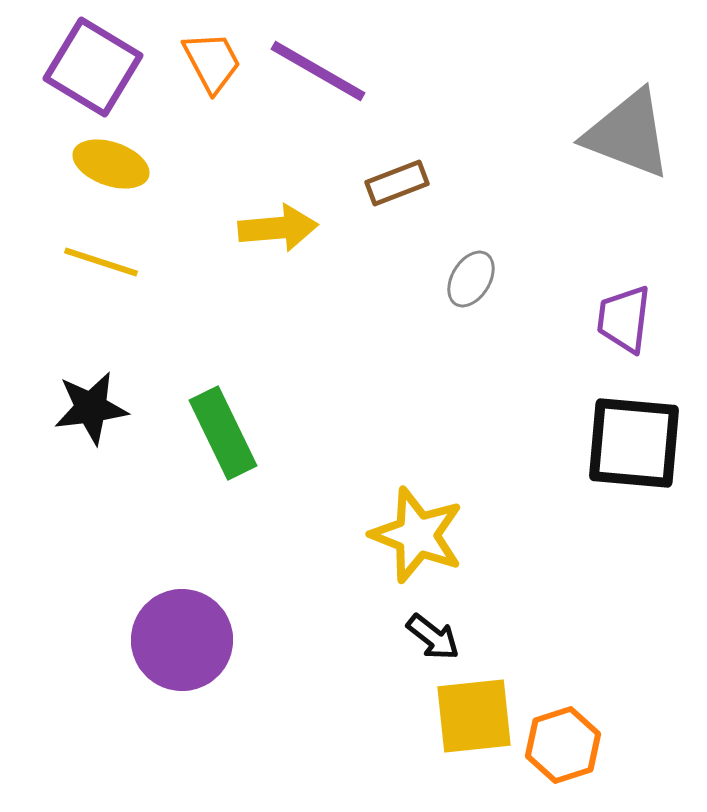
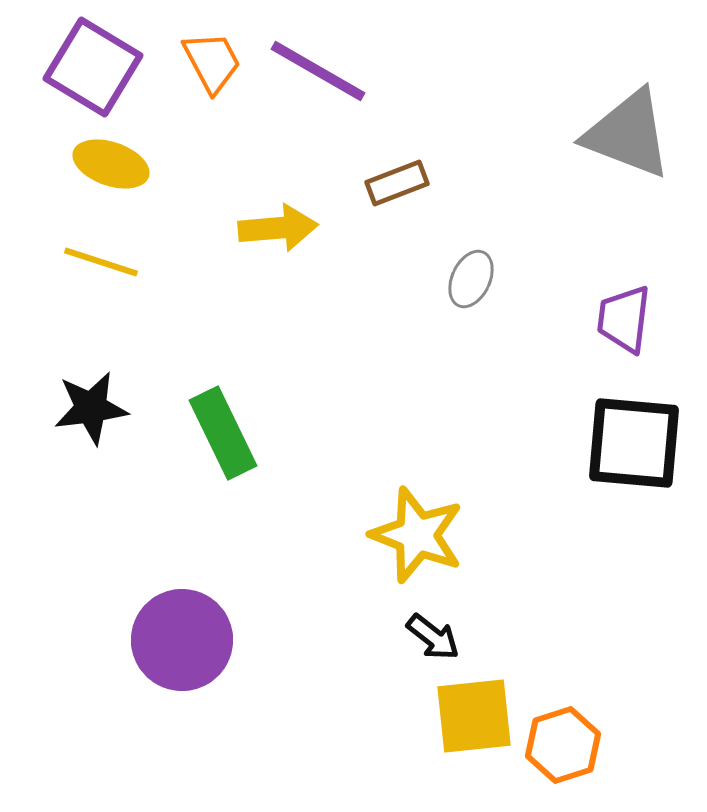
gray ellipse: rotated 6 degrees counterclockwise
